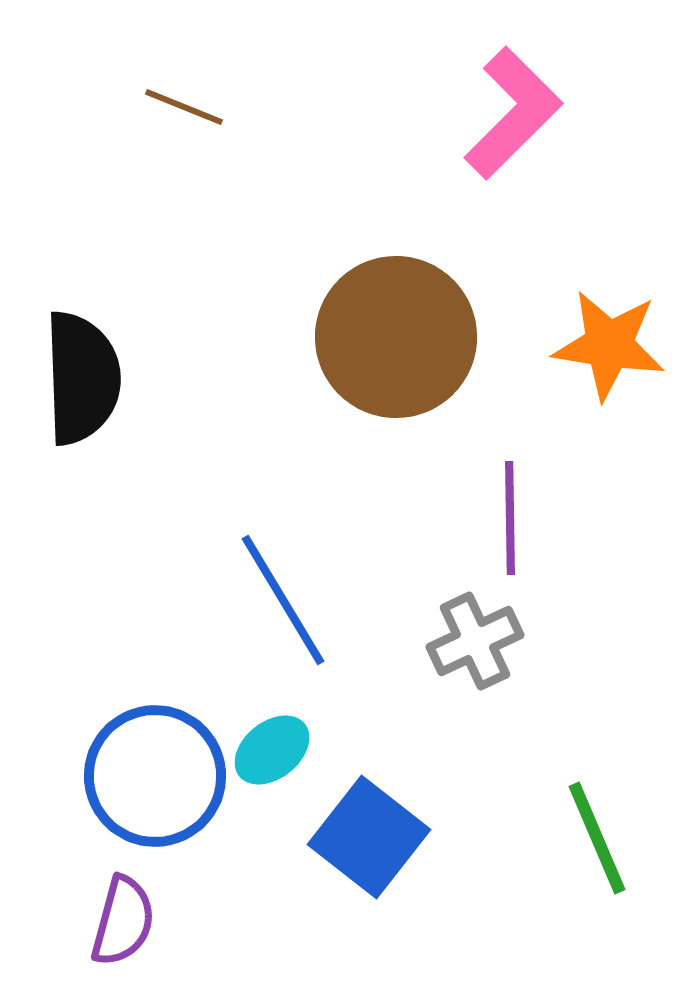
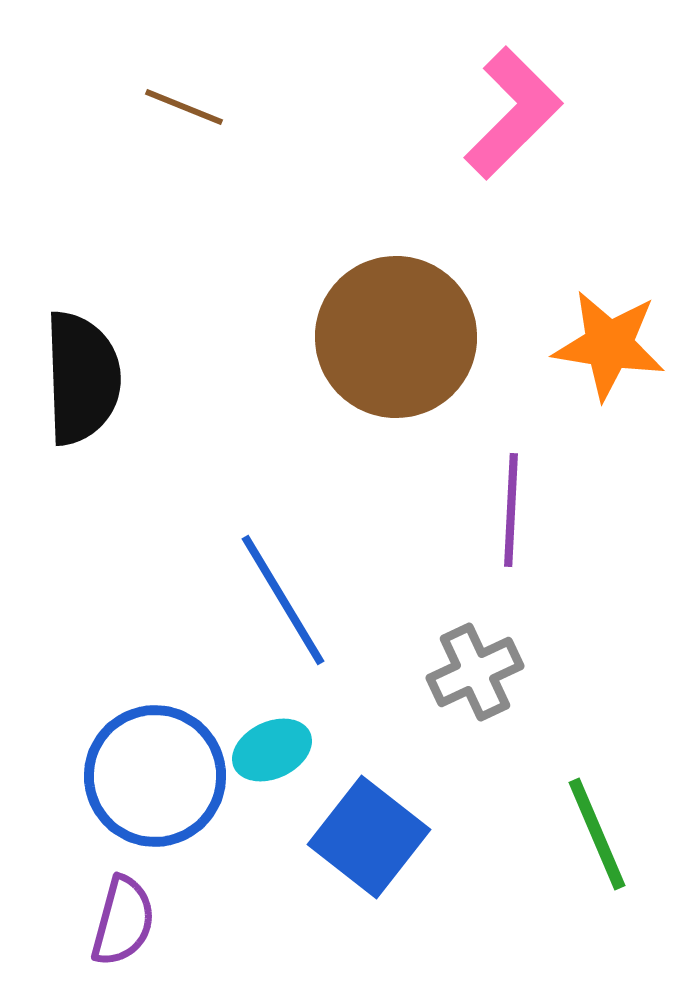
purple line: moved 1 px right, 8 px up; rotated 4 degrees clockwise
gray cross: moved 31 px down
cyan ellipse: rotated 14 degrees clockwise
green line: moved 4 px up
